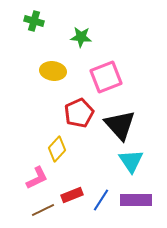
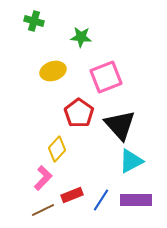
yellow ellipse: rotated 25 degrees counterclockwise
red pentagon: rotated 12 degrees counterclockwise
cyan triangle: rotated 36 degrees clockwise
pink L-shape: moved 6 px right; rotated 20 degrees counterclockwise
